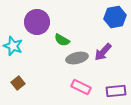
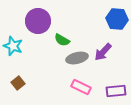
blue hexagon: moved 2 px right, 2 px down; rotated 15 degrees clockwise
purple circle: moved 1 px right, 1 px up
